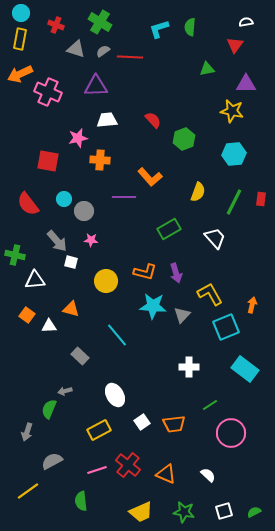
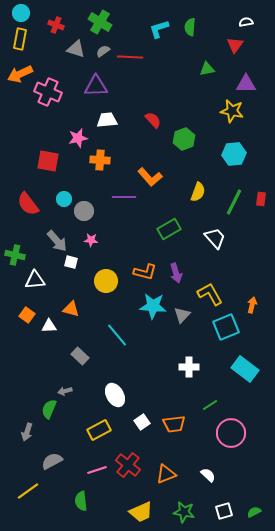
orange triangle at (166, 474): rotated 45 degrees counterclockwise
